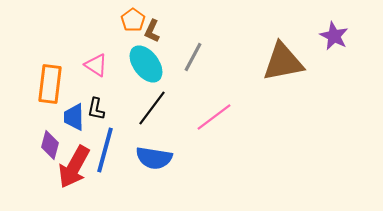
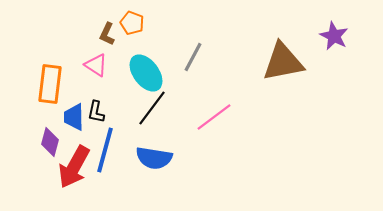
orange pentagon: moved 1 px left, 3 px down; rotated 15 degrees counterclockwise
brown L-shape: moved 45 px left, 3 px down
cyan ellipse: moved 9 px down
black L-shape: moved 3 px down
purple diamond: moved 3 px up
